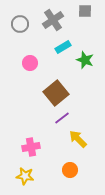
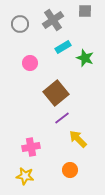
green star: moved 2 px up
